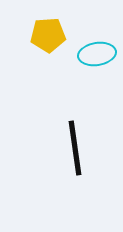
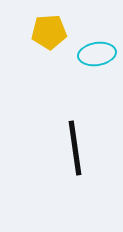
yellow pentagon: moved 1 px right, 3 px up
